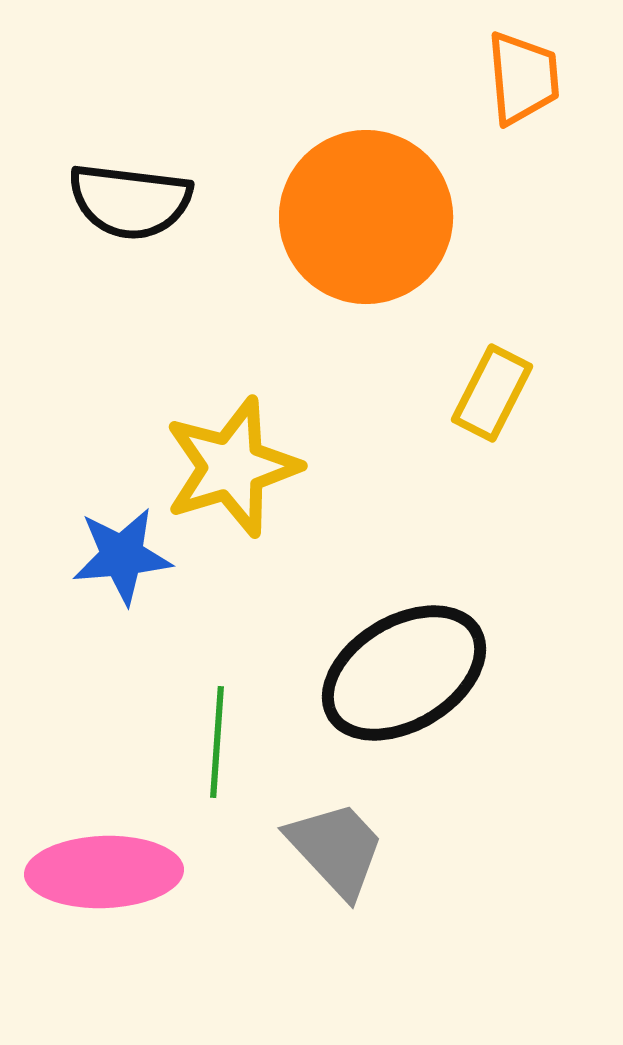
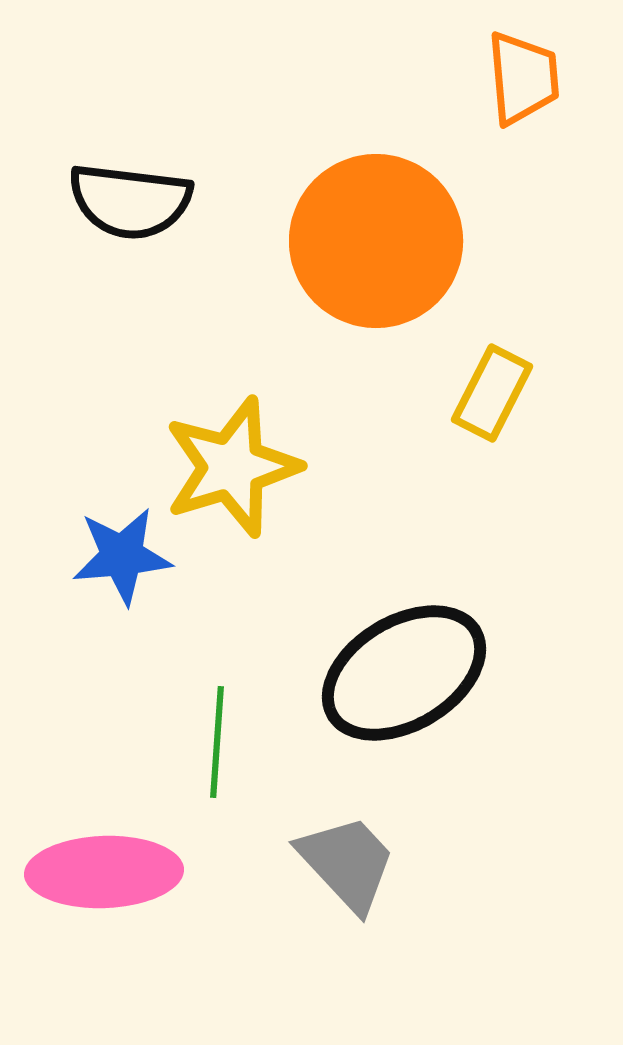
orange circle: moved 10 px right, 24 px down
gray trapezoid: moved 11 px right, 14 px down
